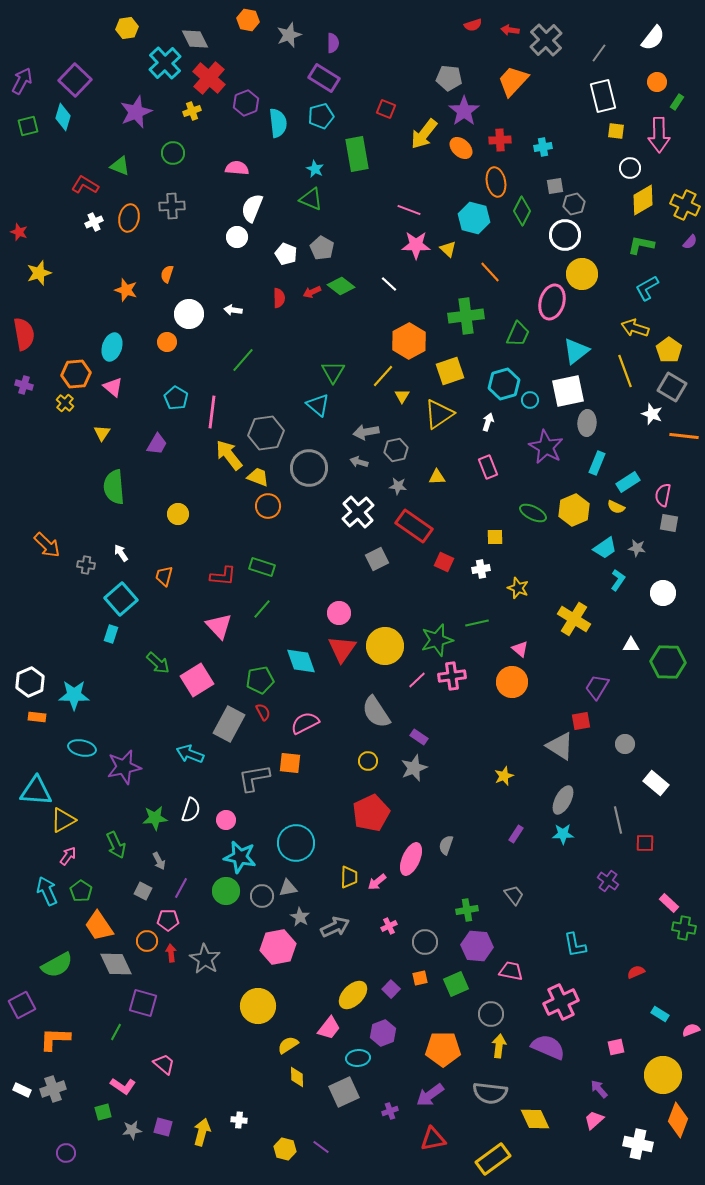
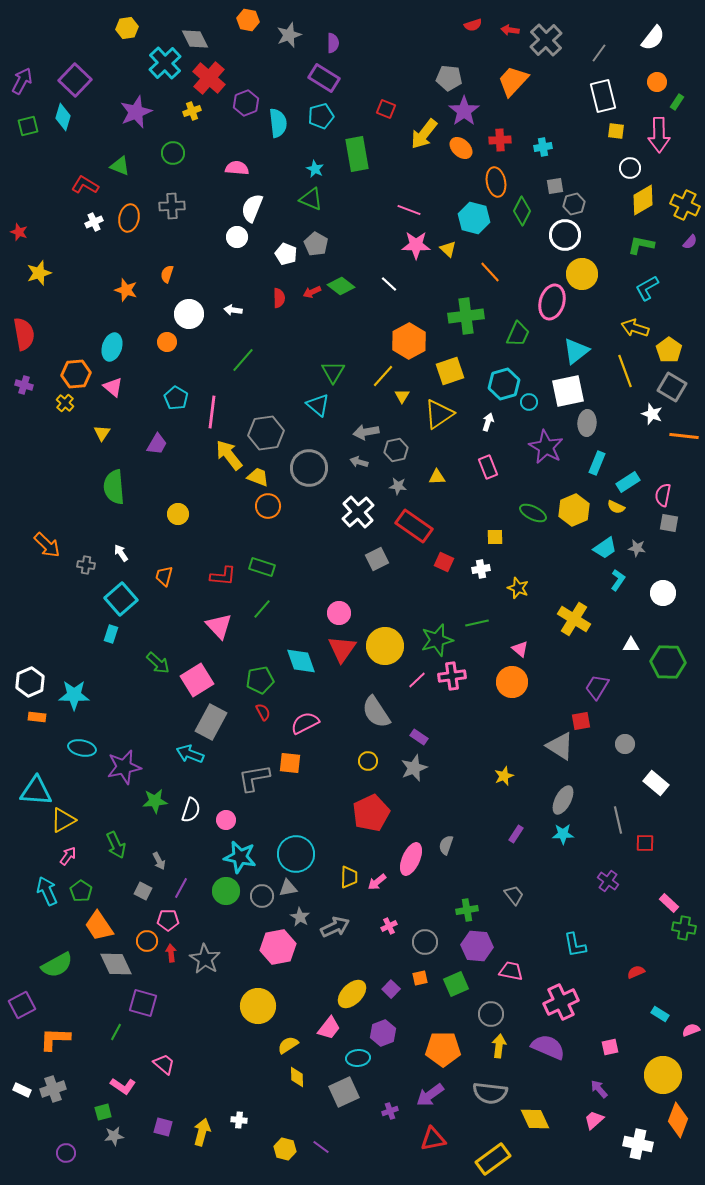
gray pentagon at (322, 248): moved 6 px left, 4 px up
cyan circle at (530, 400): moved 1 px left, 2 px down
gray rectangle at (229, 724): moved 18 px left, 2 px up
green star at (155, 818): moved 17 px up
cyan circle at (296, 843): moved 11 px down
yellow ellipse at (353, 995): moved 1 px left, 1 px up
pink square at (616, 1047): moved 6 px left
gray star at (132, 1130): moved 18 px left, 6 px down
